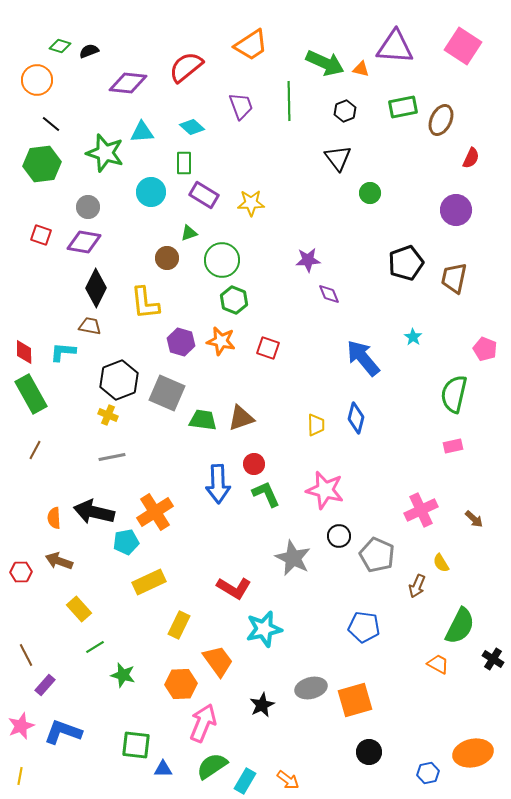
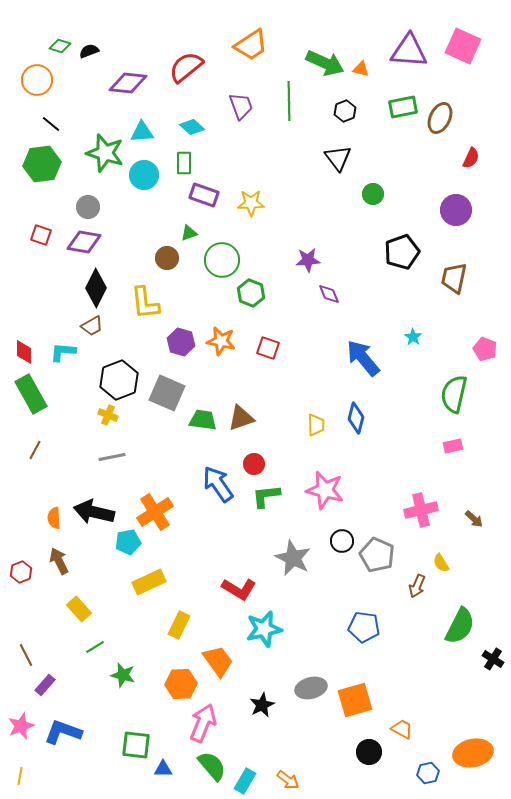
pink square at (463, 46): rotated 9 degrees counterclockwise
purple triangle at (395, 47): moved 14 px right, 4 px down
brown ellipse at (441, 120): moved 1 px left, 2 px up
cyan circle at (151, 192): moved 7 px left, 17 px up
green circle at (370, 193): moved 3 px right, 1 px down
purple rectangle at (204, 195): rotated 12 degrees counterclockwise
black pentagon at (406, 263): moved 4 px left, 11 px up
green hexagon at (234, 300): moved 17 px right, 7 px up
brown trapezoid at (90, 326): moved 2 px right; rotated 140 degrees clockwise
blue arrow at (218, 484): rotated 147 degrees clockwise
green L-shape at (266, 494): moved 2 px down; rotated 72 degrees counterclockwise
pink cross at (421, 510): rotated 12 degrees clockwise
black circle at (339, 536): moved 3 px right, 5 px down
cyan pentagon at (126, 542): moved 2 px right
brown arrow at (59, 561): rotated 44 degrees clockwise
red hexagon at (21, 572): rotated 20 degrees counterclockwise
red L-shape at (234, 588): moved 5 px right, 1 px down
orange trapezoid at (438, 664): moved 36 px left, 65 px down
green semicircle at (212, 766): rotated 84 degrees clockwise
